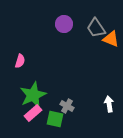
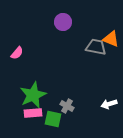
purple circle: moved 1 px left, 2 px up
gray trapezoid: moved 19 px down; rotated 135 degrees clockwise
pink semicircle: moved 3 px left, 8 px up; rotated 24 degrees clockwise
white arrow: rotated 98 degrees counterclockwise
pink rectangle: rotated 36 degrees clockwise
green square: moved 2 px left
